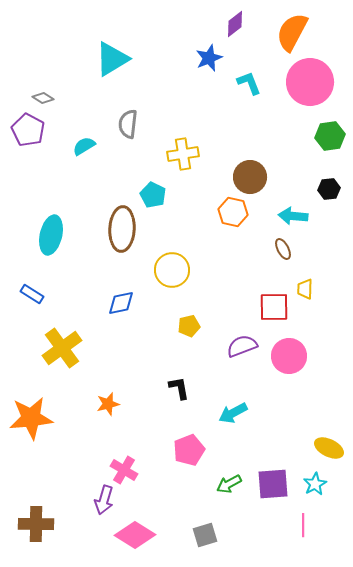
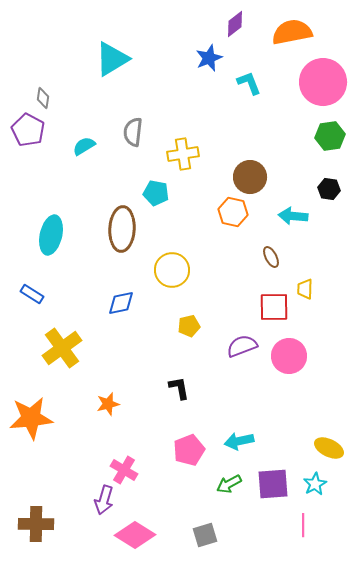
orange semicircle at (292, 32): rotated 51 degrees clockwise
pink circle at (310, 82): moved 13 px right
gray diamond at (43, 98): rotated 65 degrees clockwise
gray semicircle at (128, 124): moved 5 px right, 8 px down
black hexagon at (329, 189): rotated 15 degrees clockwise
cyan pentagon at (153, 195): moved 3 px right, 2 px up; rotated 15 degrees counterclockwise
brown ellipse at (283, 249): moved 12 px left, 8 px down
cyan arrow at (233, 413): moved 6 px right, 28 px down; rotated 16 degrees clockwise
